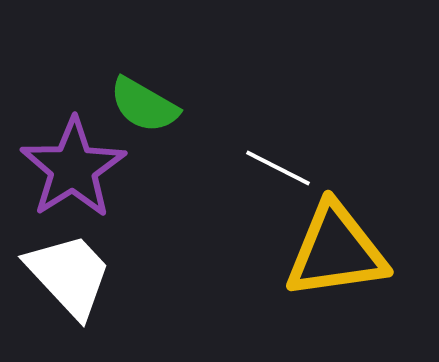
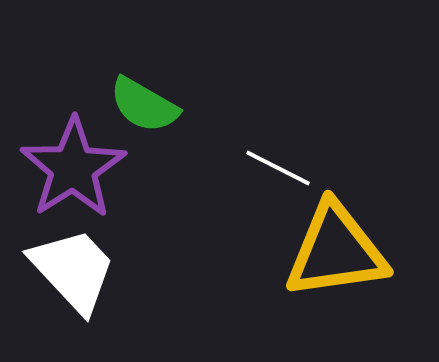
white trapezoid: moved 4 px right, 5 px up
